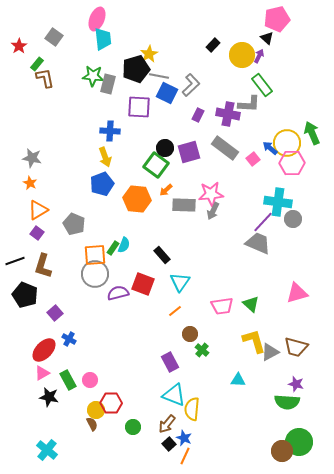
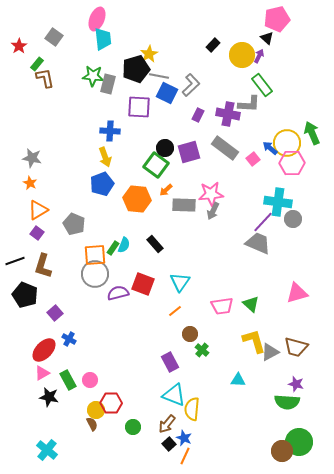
black rectangle at (162, 255): moved 7 px left, 11 px up
